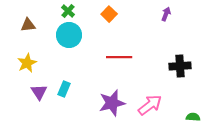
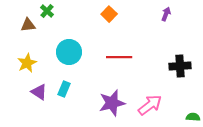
green cross: moved 21 px left
cyan circle: moved 17 px down
purple triangle: rotated 24 degrees counterclockwise
